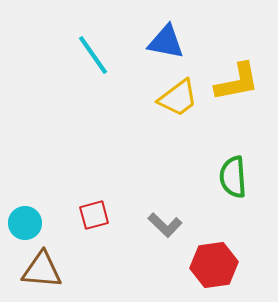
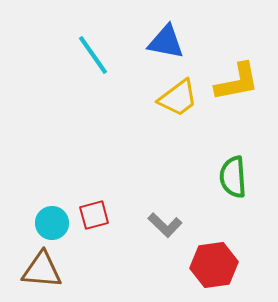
cyan circle: moved 27 px right
